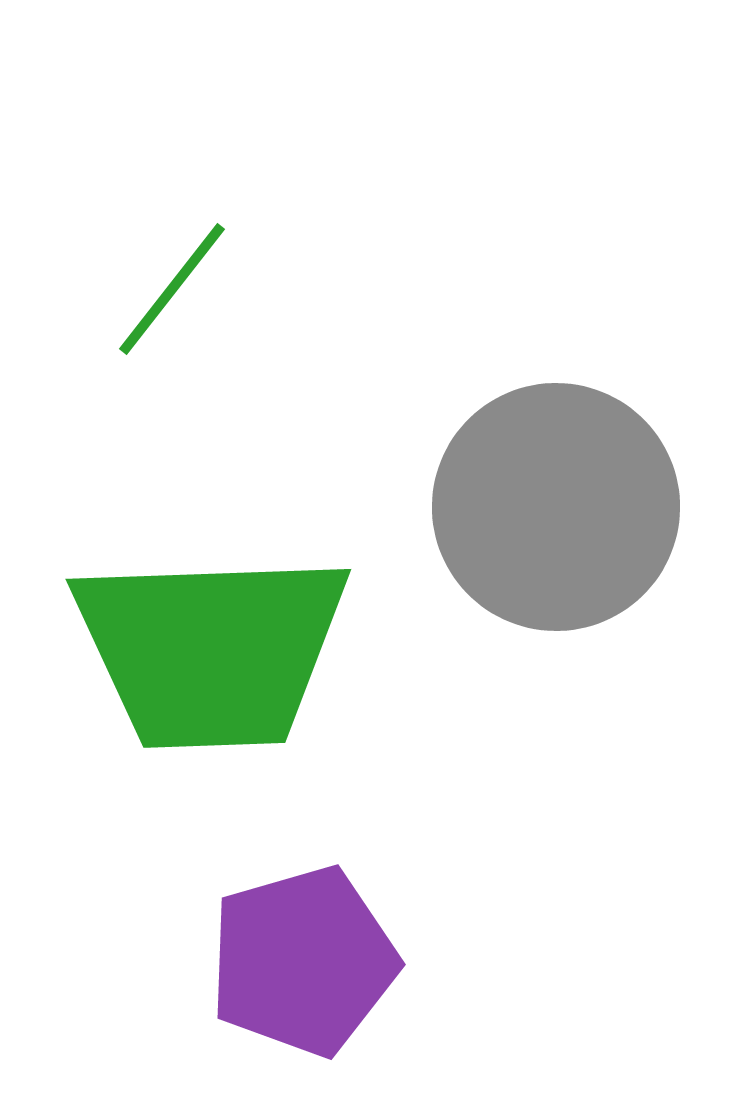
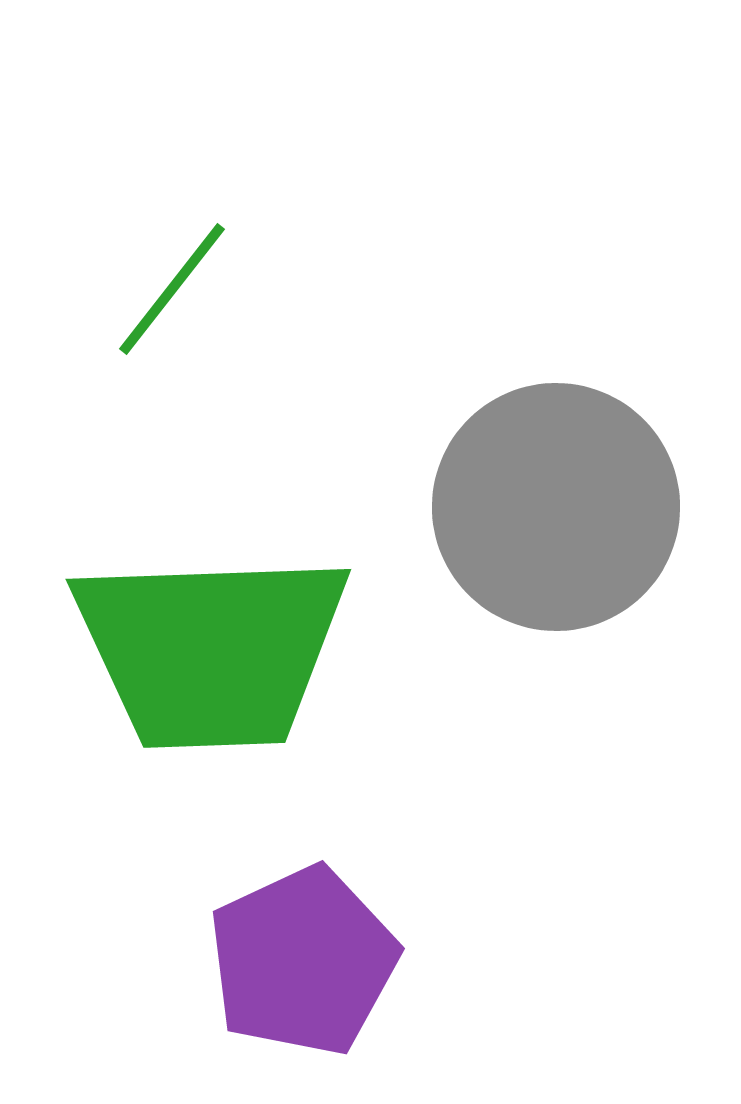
purple pentagon: rotated 9 degrees counterclockwise
